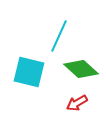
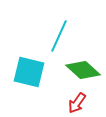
green diamond: moved 2 px right, 1 px down
red arrow: rotated 25 degrees counterclockwise
